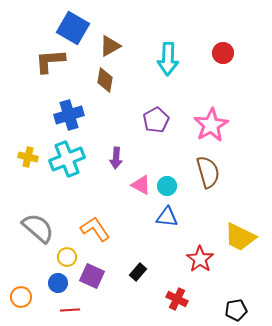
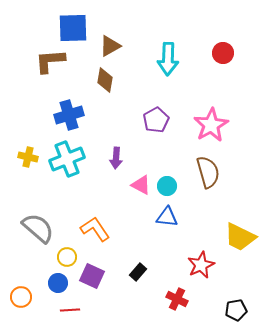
blue square: rotated 32 degrees counterclockwise
red star: moved 1 px right, 6 px down; rotated 12 degrees clockwise
